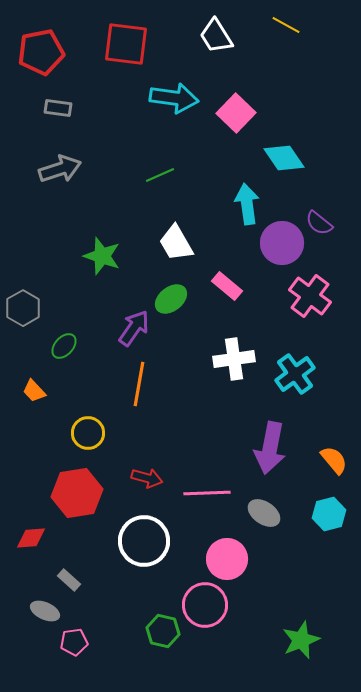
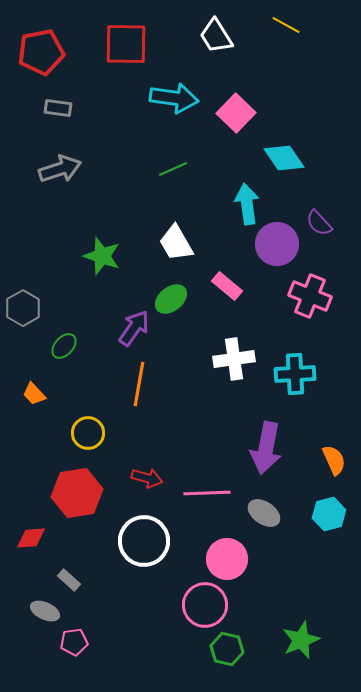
red square at (126, 44): rotated 6 degrees counterclockwise
green line at (160, 175): moved 13 px right, 6 px up
purple semicircle at (319, 223): rotated 8 degrees clockwise
purple circle at (282, 243): moved 5 px left, 1 px down
pink cross at (310, 296): rotated 15 degrees counterclockwise
cyan cross at (295, 374): rotated 33 degrees clockwise
orange trapezoid at (34, 391): moved 3 px down
purple arrow at (270, 448): moved 4 px left
orange semicircle at (334, 460): rotated 16 degrees clockwise
green hexagon at (163, 631): moved 64 px right, 18 px down
